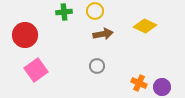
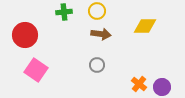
yellow circle: moved 2 px right
yellow diamond: rotated 25 degrees counterclockwise
brown arrow: moved 2 px left; rotated 18 degrees clockwise
gray circle: moved 1 px up
pink square: rotated 20 degrees counterclockwise
orange cross: moved 1 px down; rotated 14 degrees clockwise
